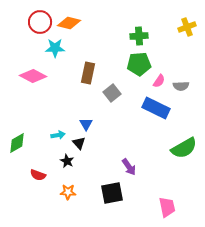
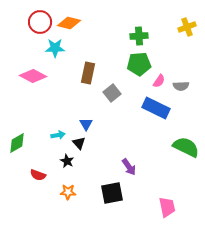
green semicircle: moved 2 px right, 1 px up; rotated 124 degrees counterclockwise
